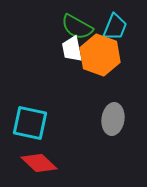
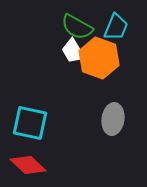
cyan trapezoid: moved 1 px right
white trapezoid: moved 1 px right, 2 px down; rotated 20 degrees counterclockwise
orange hexagon: moved 1 px left, 3 px down
red diamond: moved 11 px left, 2 px down
